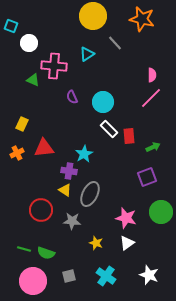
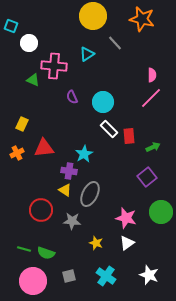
purple square: rotated 18 degrees counterclockwise
